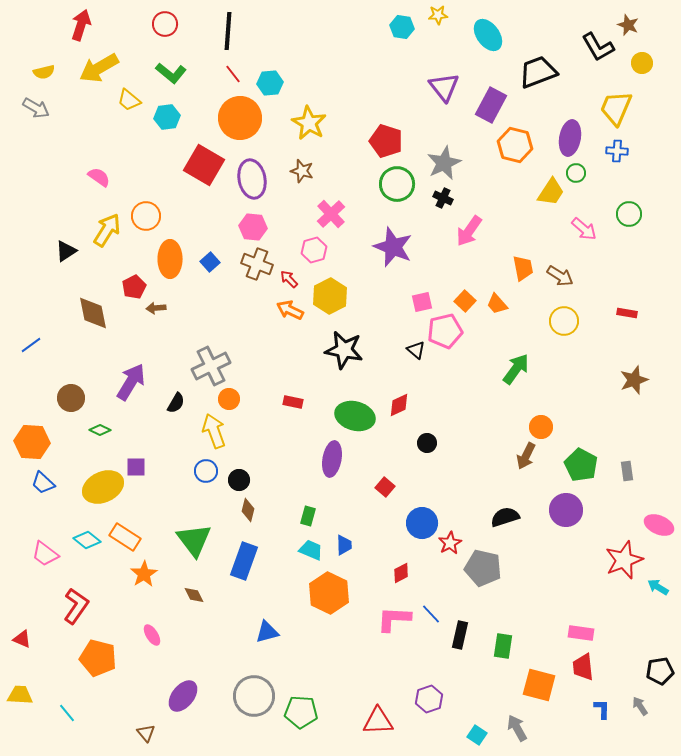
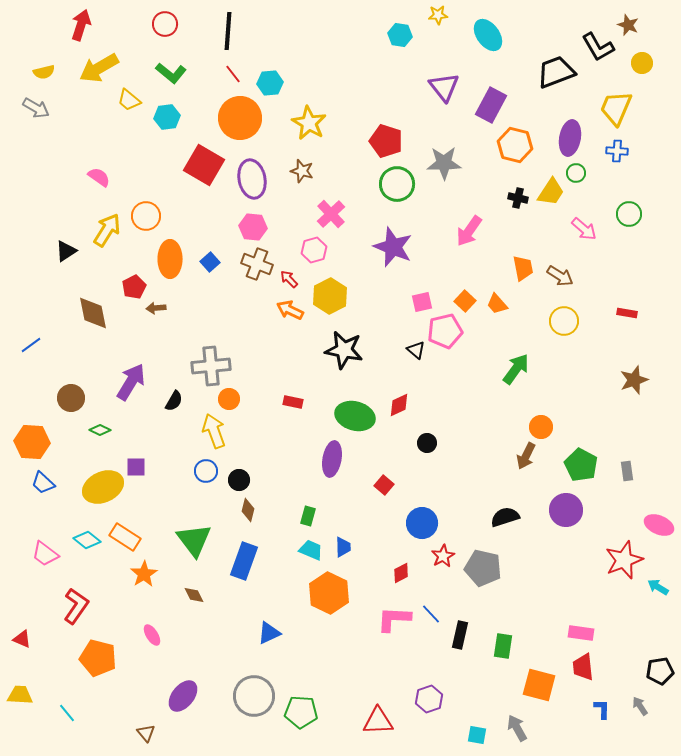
cyan hexagon at (402, 27): moved 2 px left, 8 px down
black trapezoid at (538, 72): moved 18 px right
gray star at (444, 163): rotated 24 degrees clockwise
black cross at (443, 198): moved 75 px right; rotated 12 degrees counterclockwise
gray cross at (211, 366): rotated 21 degrees clockwise
black semicircle at (176, 403): moved 2 px left, 2 px up
red square at (385, 487): moved 1 px left, 2 px up
red star at (450, 543): moved 7 px left, 13 px down
blue trapezoid at (344, 545): moved 1 px left, 2 px down
blue triangle at (267, 632): moved 2 px right, 1 px down; rotated 10 degrees counterclockwise
cyan square at (477, 735): rotated 24 degrees counterclockwise
